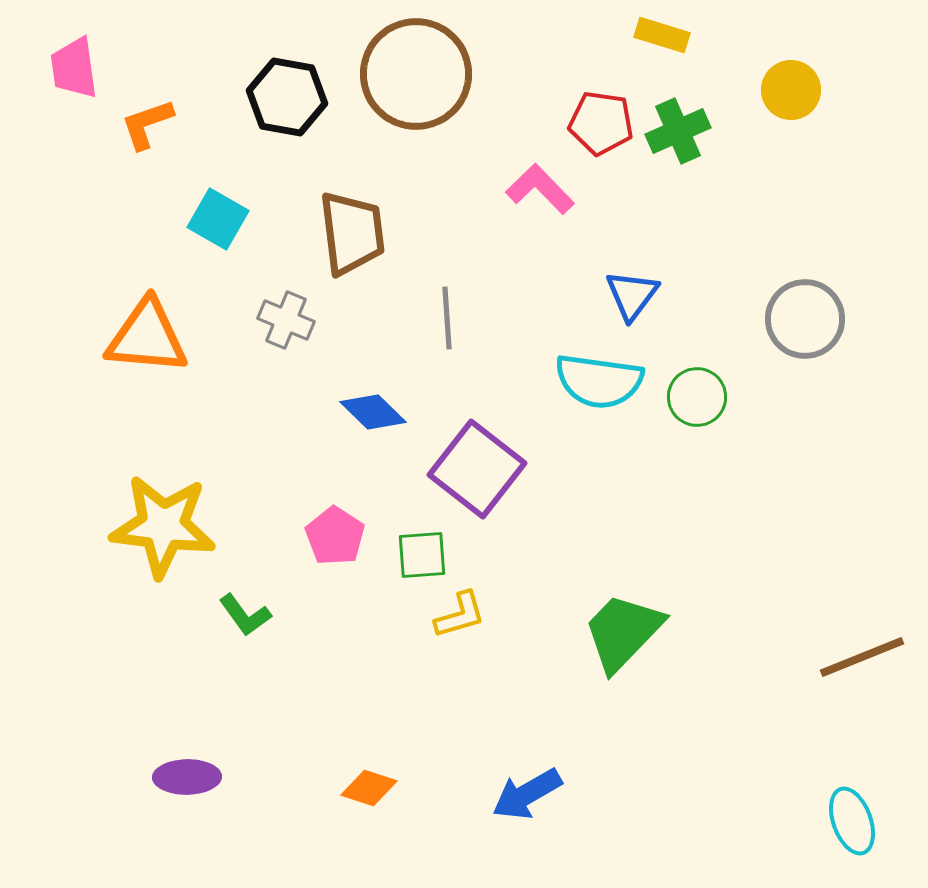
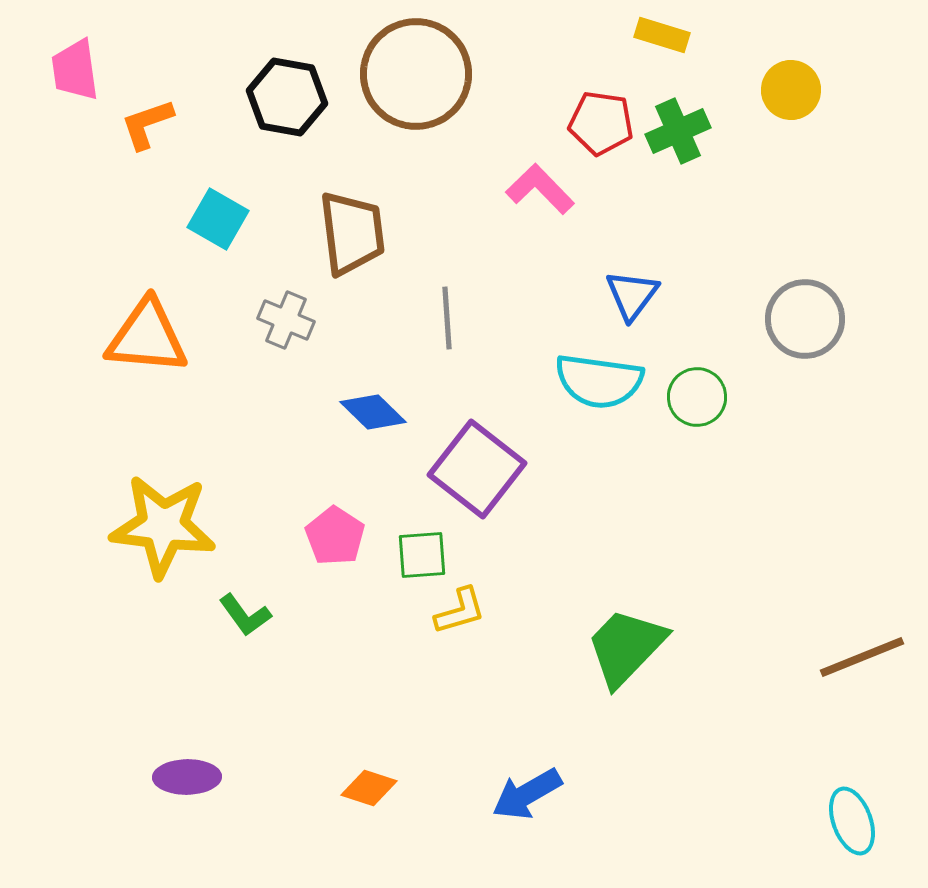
pink trapezoid: moved 1 px right, 2 px down
yellow L-shape: moved 4 px up
green trapezoid: moved 3 px right, 15 px down
